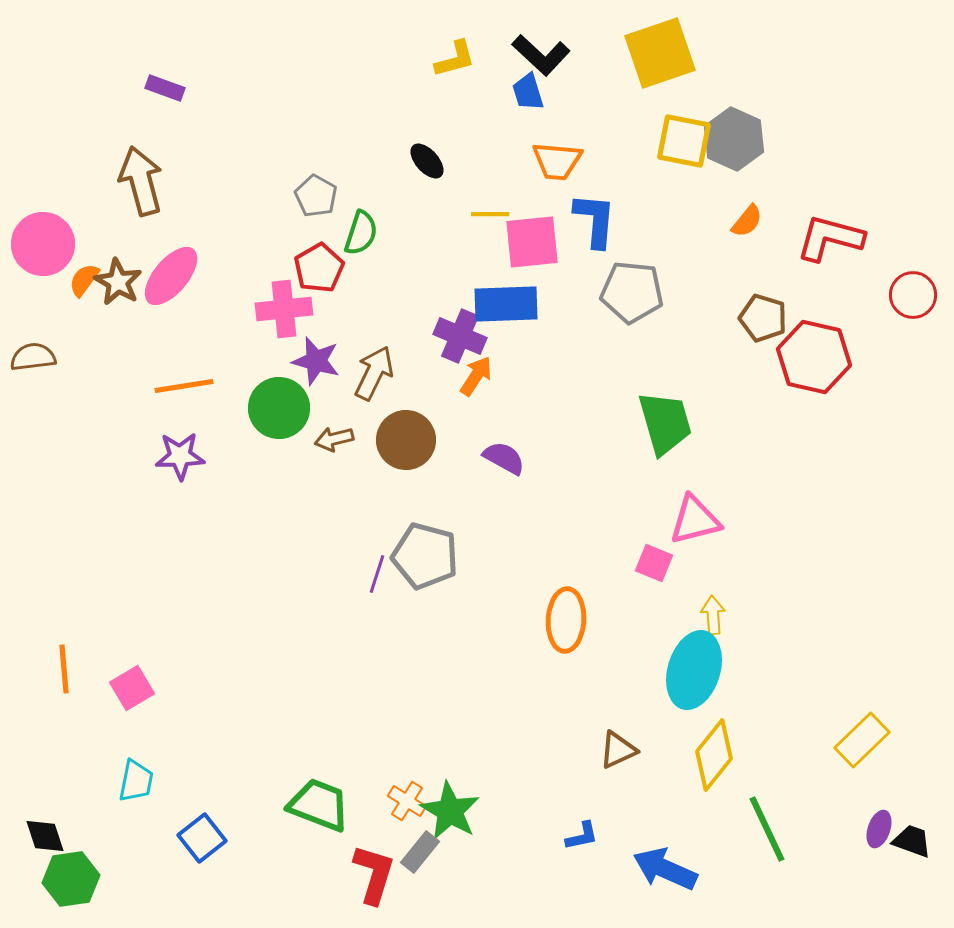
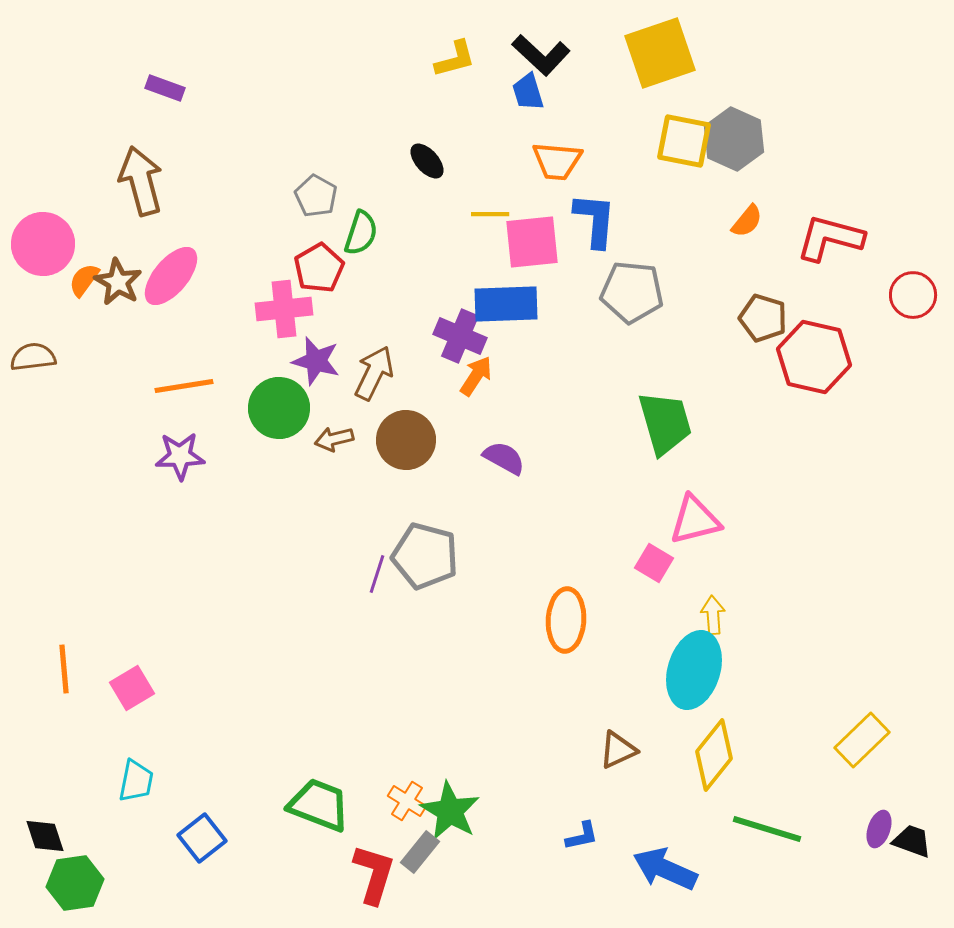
pink square at (654, 563): rotated 9 degrees clockwise
green line at (767, 829): rotated 48 degrees counterclockwise
green hexagon at (71, 879): moved 4 px right, 4 px down
